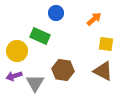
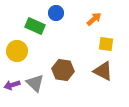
green rectangle: moved 5 px left, 10 px up
purple arrow: moved 2 px left, 9 px down
gray triangle: rotated 18 degrees counterclockwise
